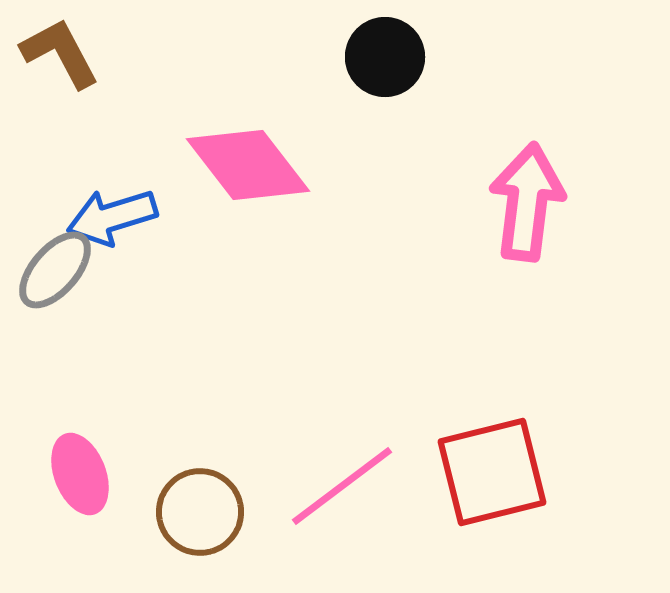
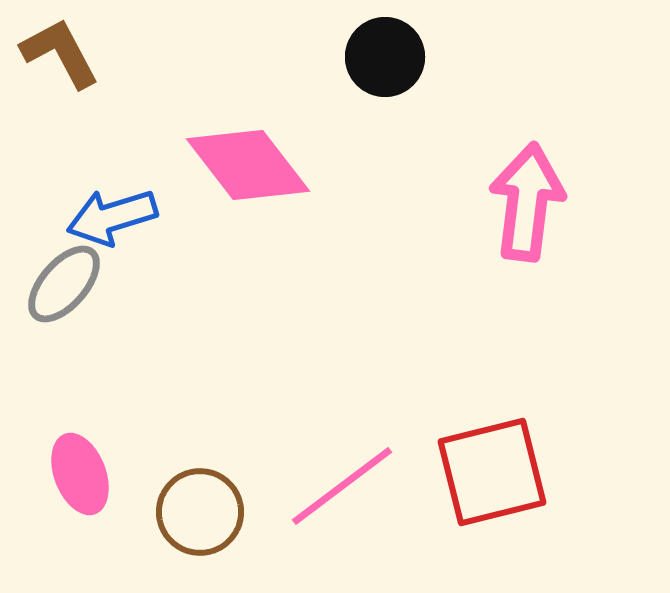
gray ellipse: moved 9 px right, 14 px down
